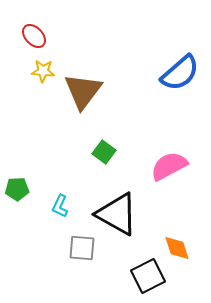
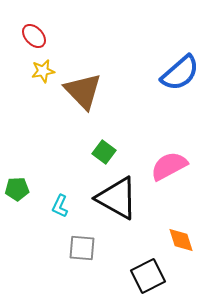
yellow star: rotated 15 degrees counterclockwise
brown triangle: rotated 21 degrees counterclockwise
black triangle: moved 16 px up
orange diamond: moved 4 px right, 8 px up
